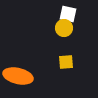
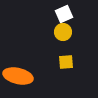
white square: moved 4 px left; rotated 36 degrees counterclockwise
yellow circle: moved 1 px left, 4 px down
